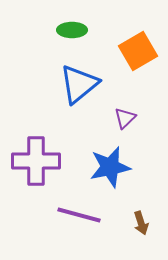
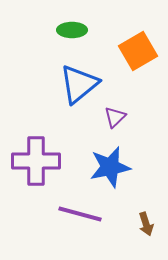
purple triangle: moved 10 px left, 1 px up
purple line: moved 1 px right, 1 px up
brown arrow: moved 5 px right, 1 px down
